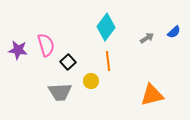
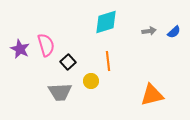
cyan diamond: moved 5 px up; rotated 36 degrees clockwise
gray arrow: moved 2 px right, 7 px up; rotated 24 degrees clockwise
purple star: moved 2 px right, 1 px up; rotated 18 degrees clockwise
